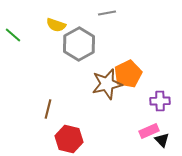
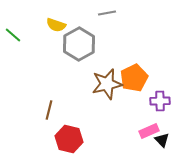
orange pentagon: moved 6 px right, 4 px down
brown line: moved 1 px right, 1 px down
